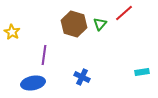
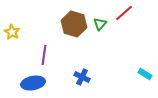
cyan rectangle: moved 3 px right, 2 px down; rotated 40 degrees clockwise
